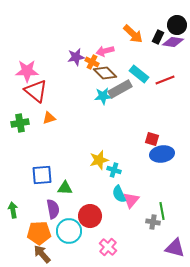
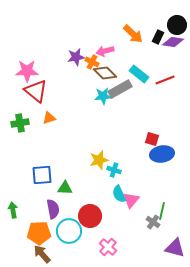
green line: rotated 24 degrees clockwise
gray cross: rotated 24 degrees clockwise
